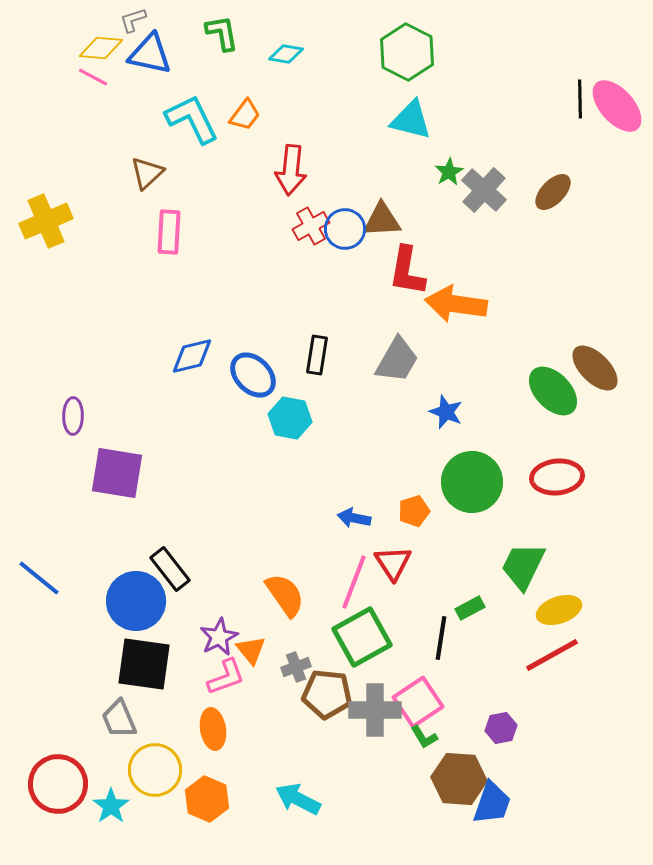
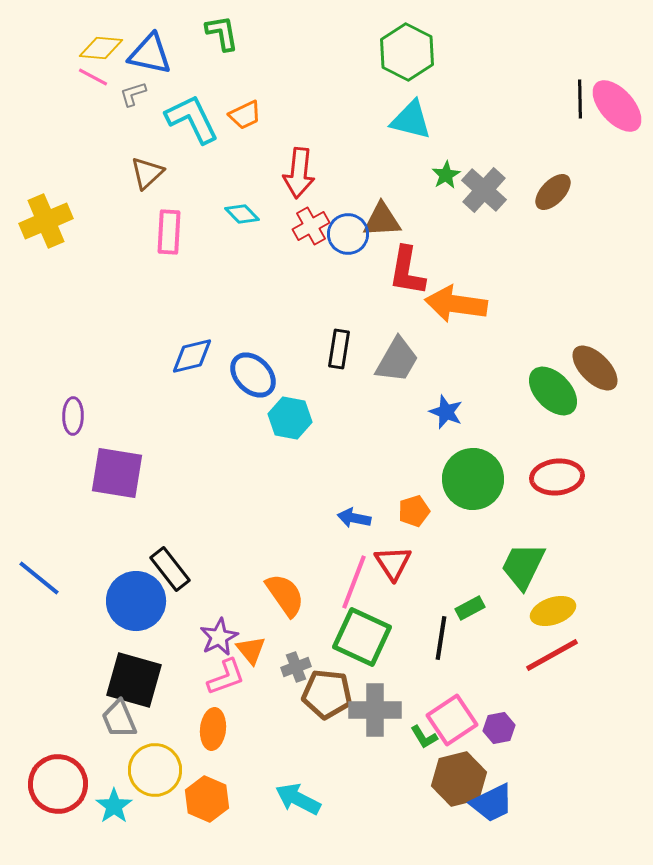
gray L-shape at (133, 20): moved 74 px down
cyan diamond at (286, 54): moved 44 px left, 160 px down; rotated 36 degrees clockwise
orange trapezoid at (245, 115): rotated 28 degrees clockwise
red arrow at (291, 170): moved 8 px right, 3 px down
green star at (449, 172): moved 3 px left, 3 px down
blue circle at (345, 229): moved 3 px right, 5 px down
black rectangle at (317, 355): moved 22 px right, 6 px up
green circle at (472, 482): moved 1 px right, 3 px up
yellow ellipse at (559, 610): moved 6 px left, 1 px down
green square at (362, 637): rotated 36 degrees counterclockwise
black square at (144, 664): moved 10 px left, 16 px down; rotated 8 degrees clockwise
pink square at (418, 702): moved 34 px right, 18 px down
purple hexagon at (501, 728): moved 2 px left
orange ellipse at (213, 729): rotated 15 degrees clockwise
brown hexagon at (459, 779): rotated 18 degrees counterclockwise
blue trapezoid at (492, 803): rotated 45 degrees clockwise
cyan star at (111, 806): moved 3 px right
